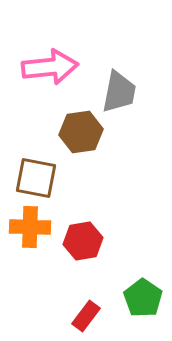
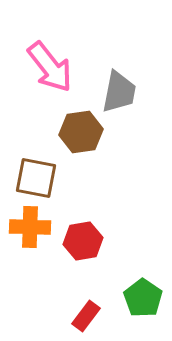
pink arrow: rotated 58 degrees clockwise
